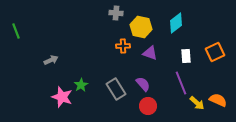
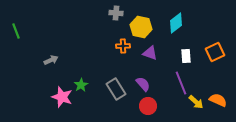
yellow arrow: moved 1 px left, 1 px up
